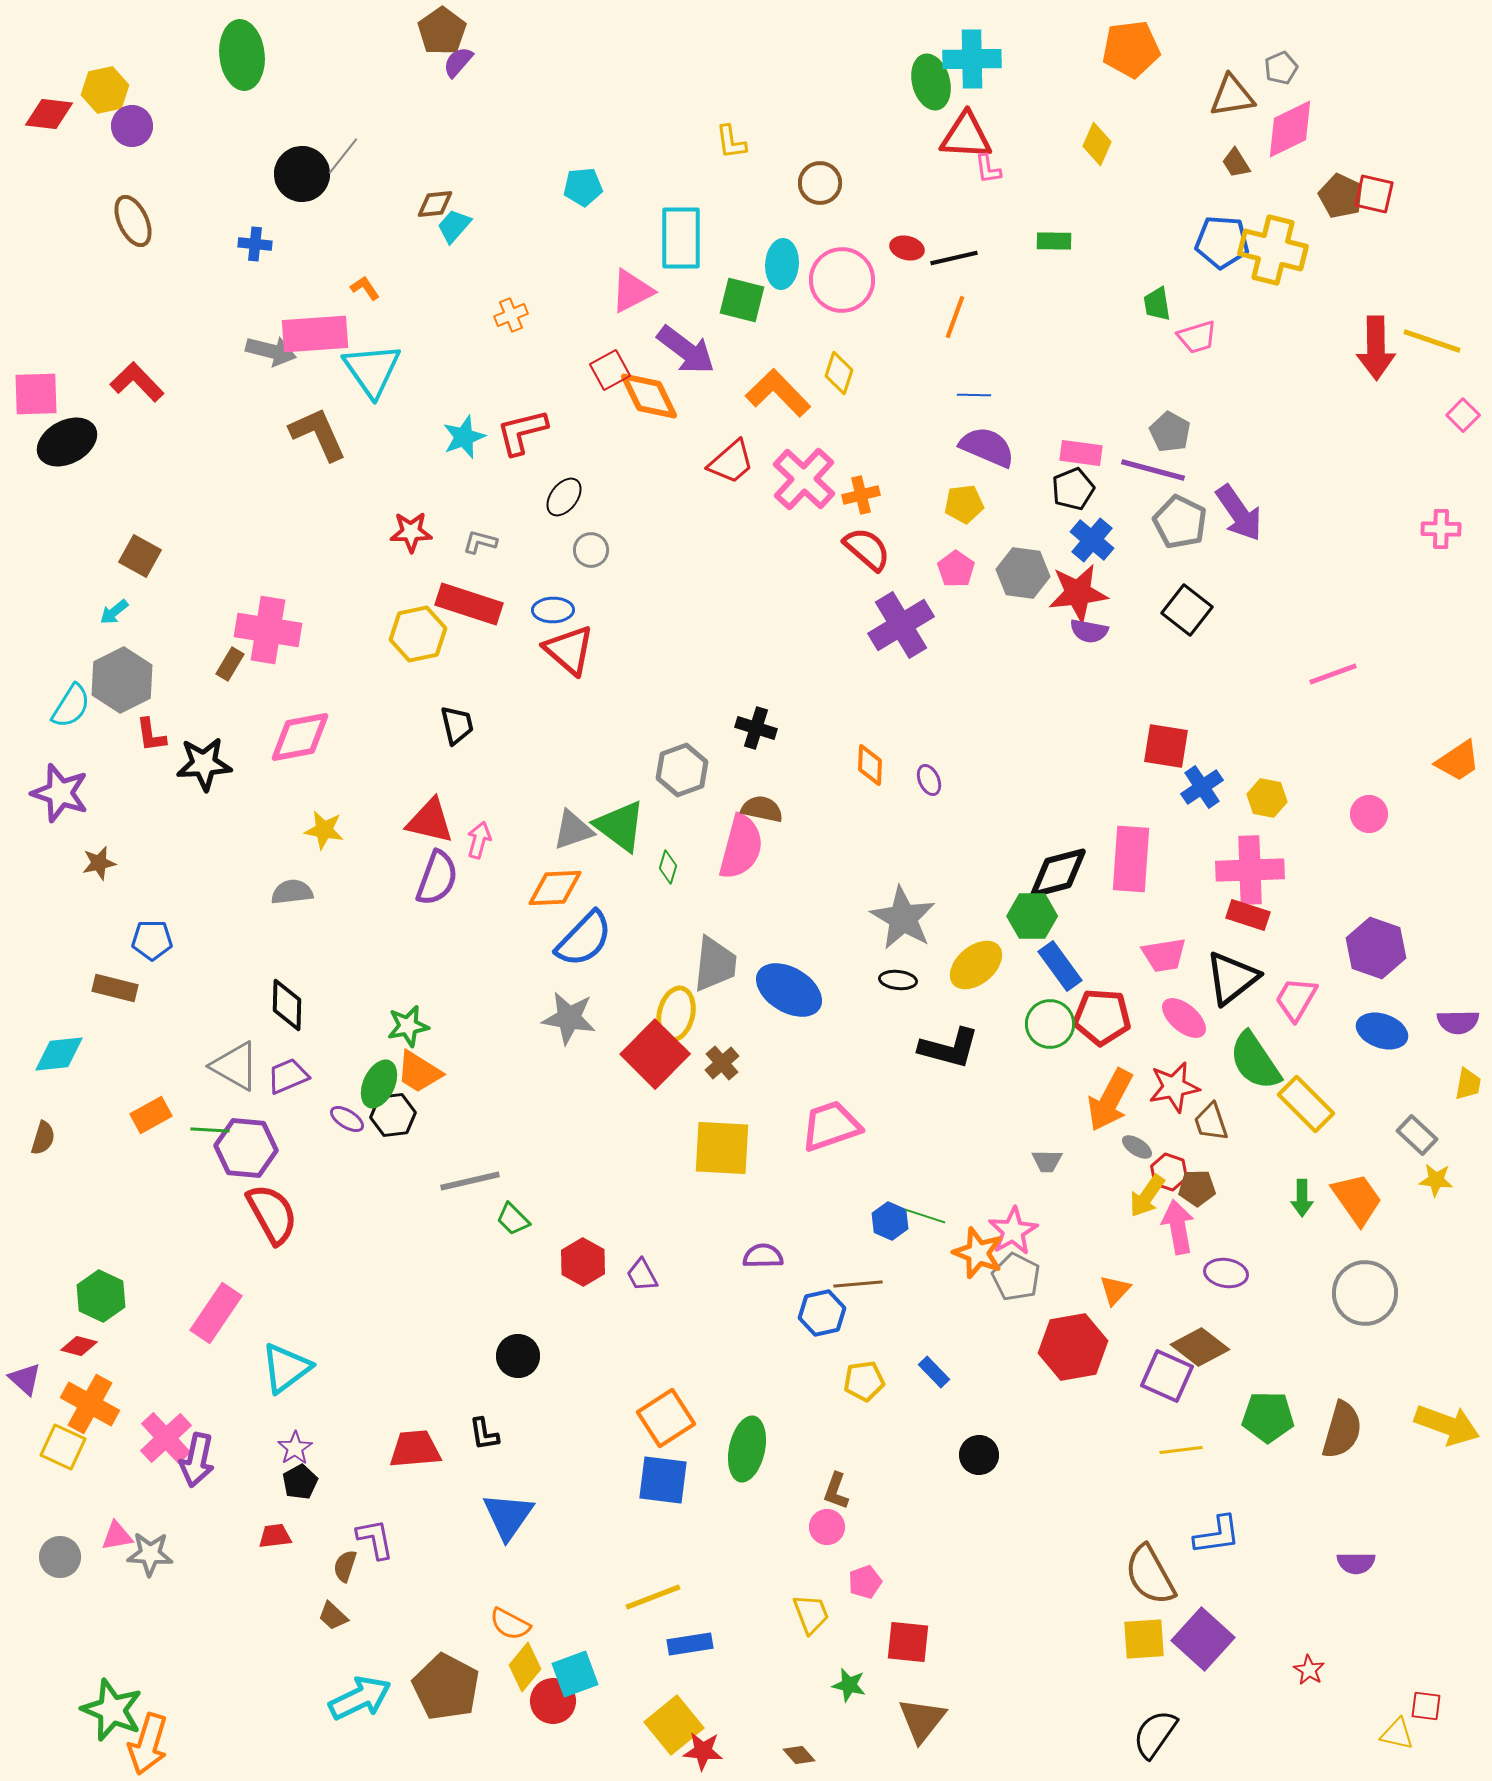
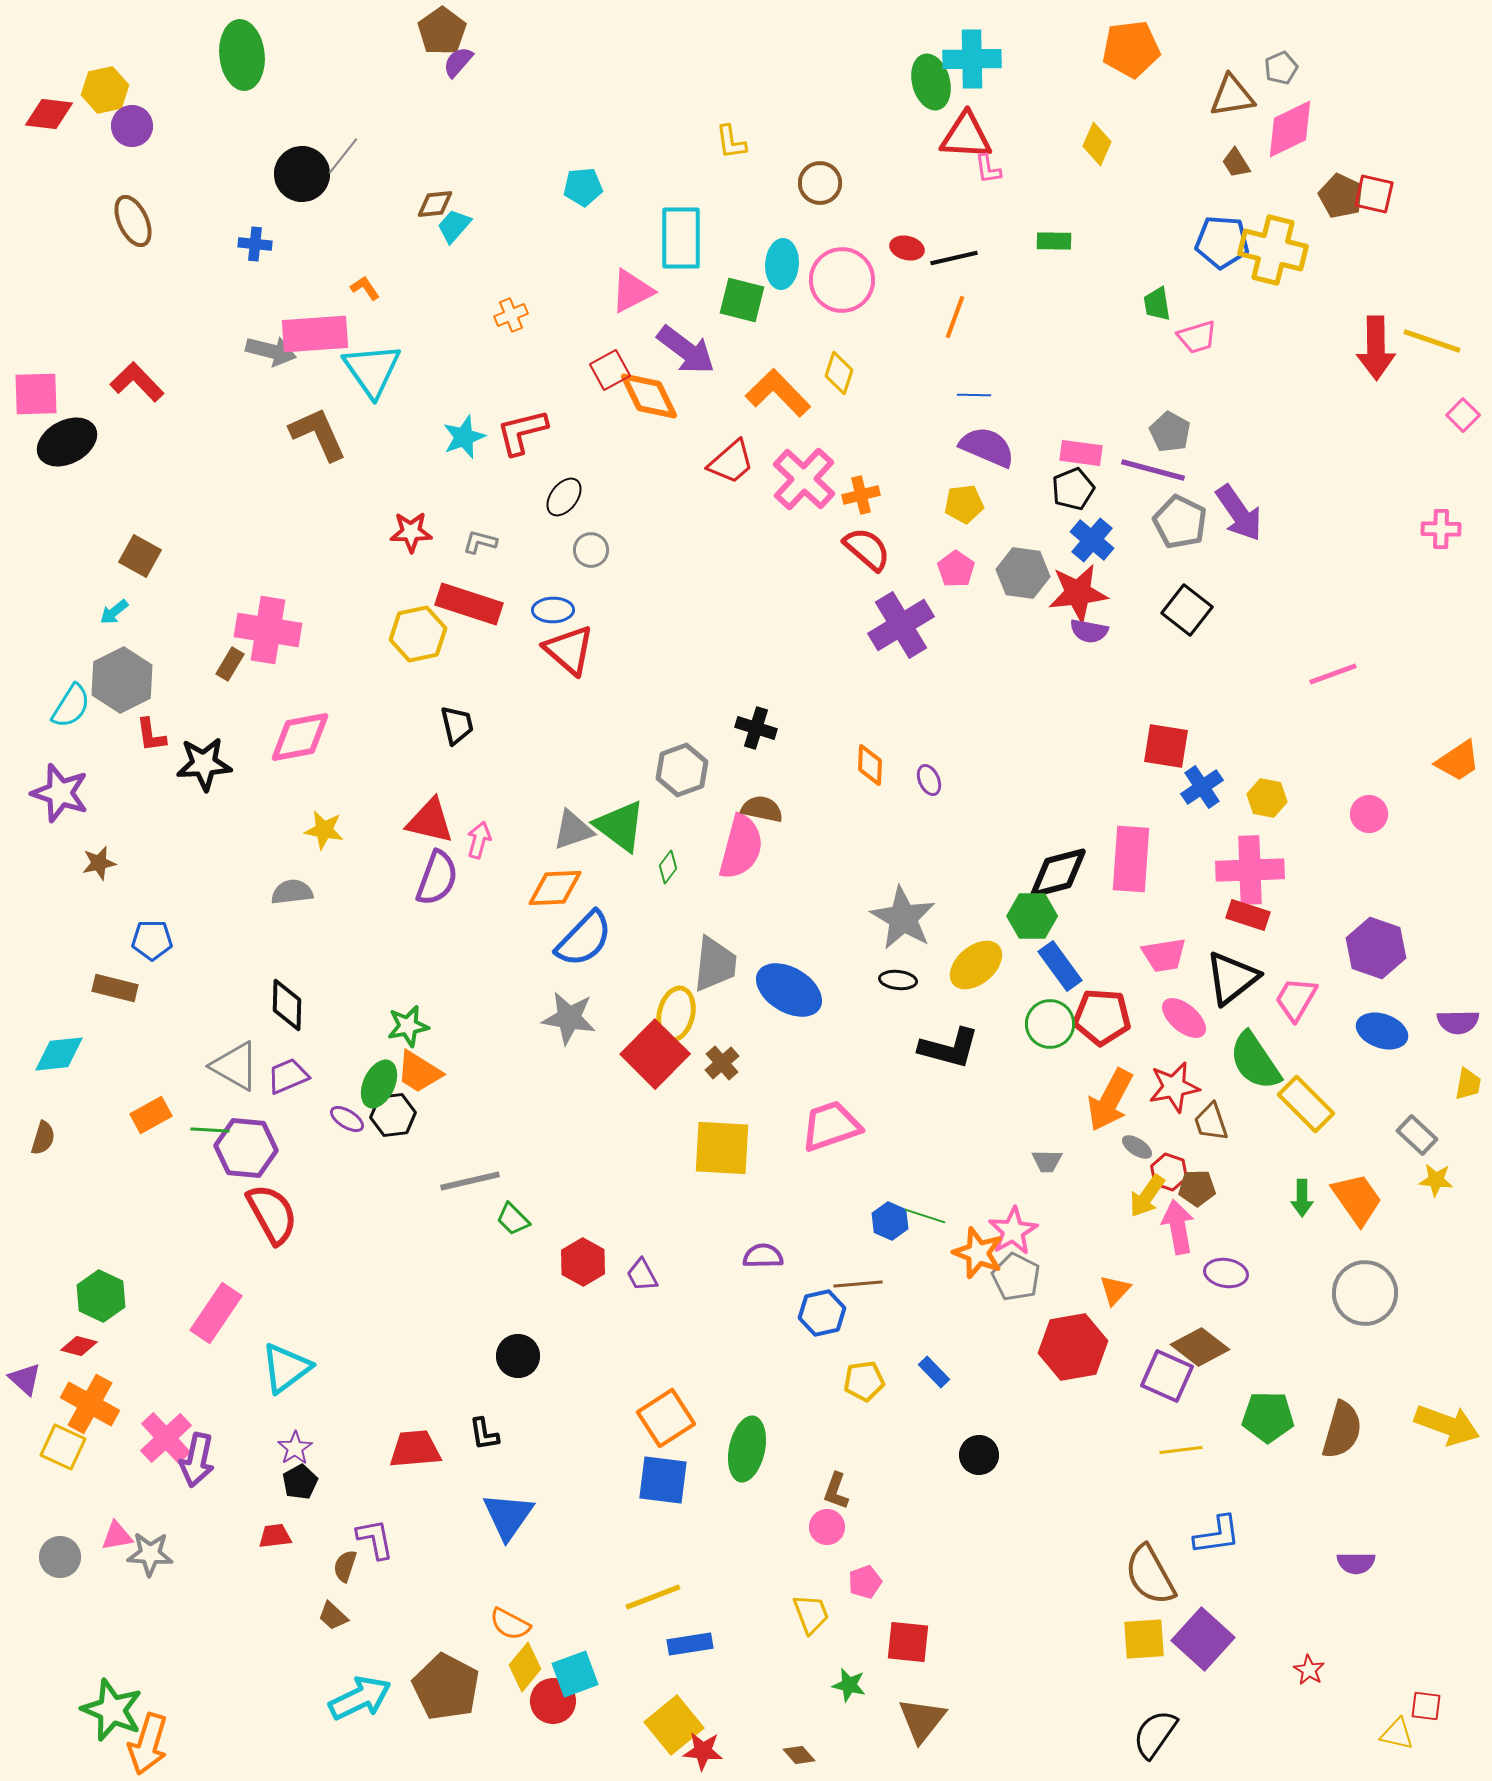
green diamond at (668, 867): rotated 20 degrees clockwise
